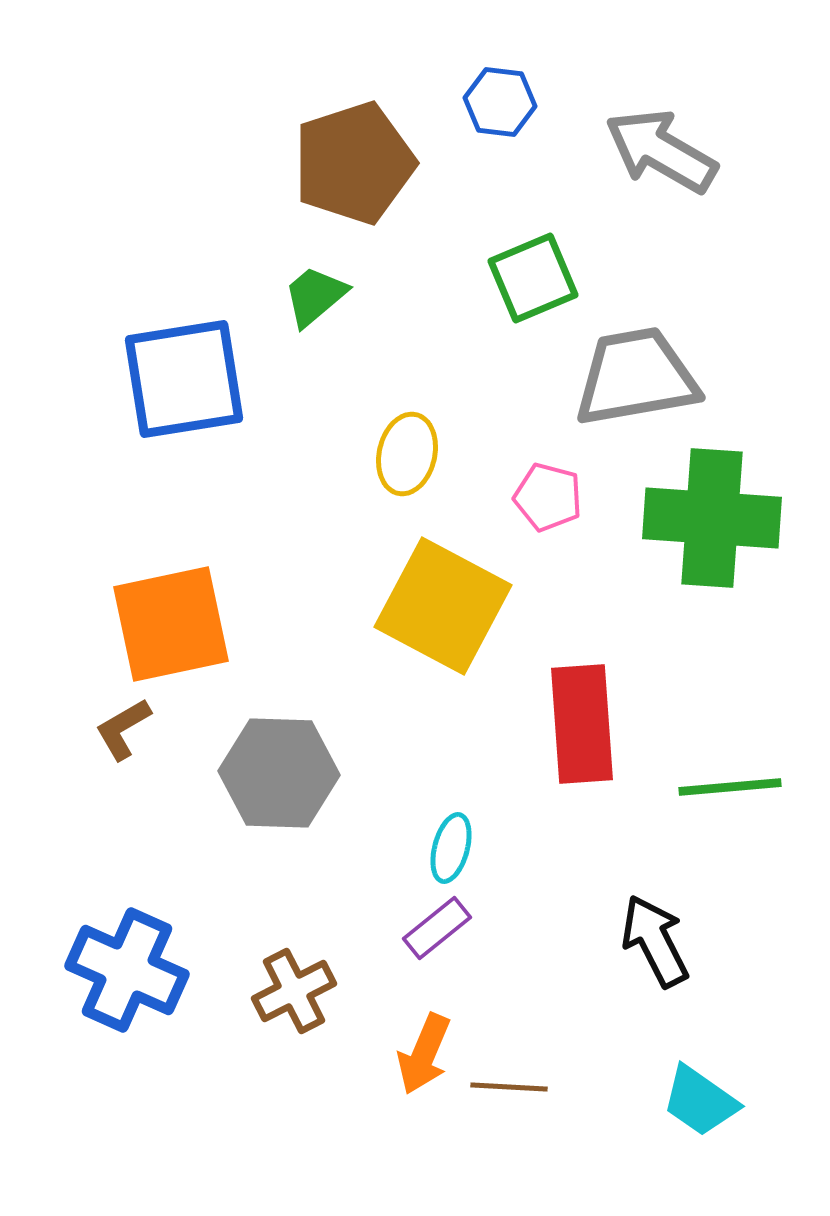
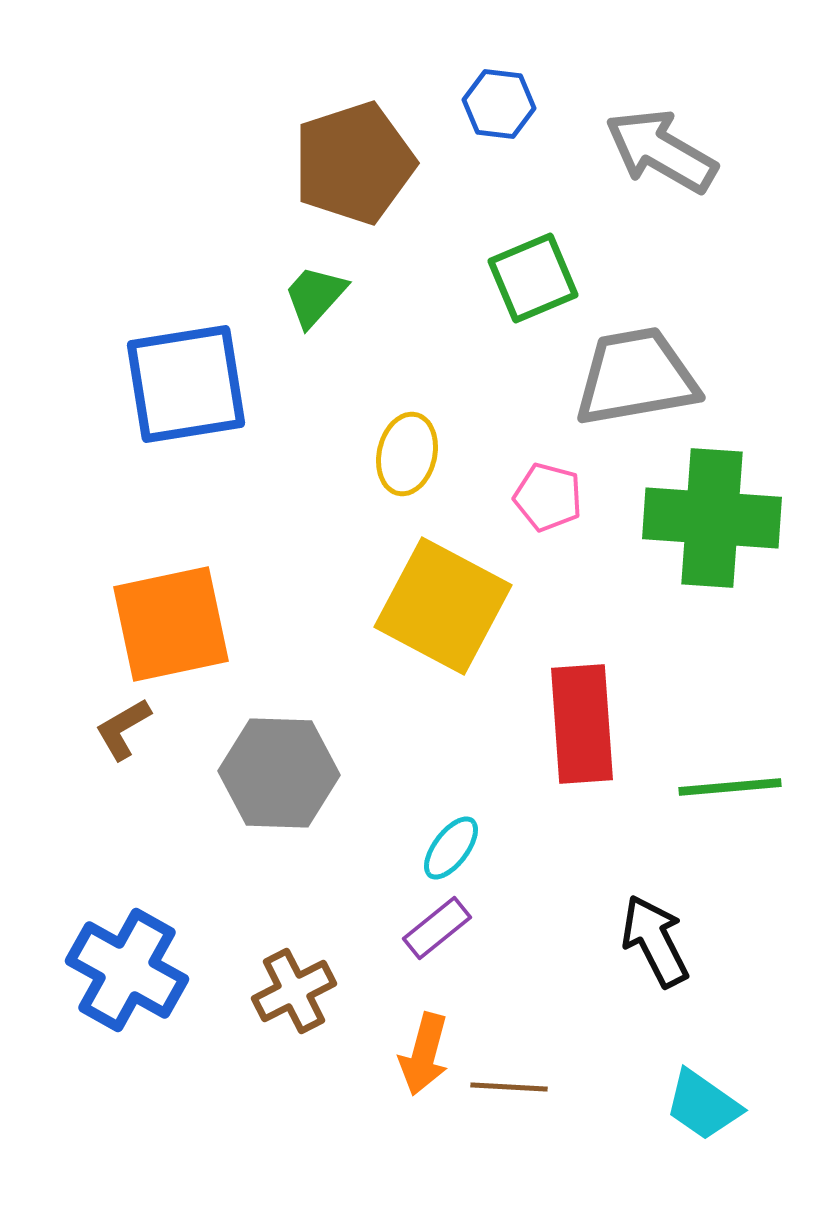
blue hexagon: moved 1 px left, 2 px down
green trapezoid: rotated 8 degrees counterclockwise
blue square: moved 2 px right, 5 px down
cyan ellipse: rotated 22 degrees clockwise
blue cross: rotated 5 degrees clockwise
orange arrow: rotated 8 degrees counterclockwise
cyan trapezoid: moved 3 px right, 4 px down
